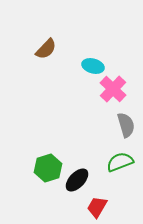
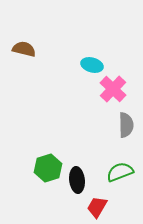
brown semicircle: moved 22 px left; rotated 120 degrees counterclockwise
cyan ellipse: moved 1 px left, 1 px up
gray semicircle: rotated 15 degrees clockwise
green semicircle: moved 10 px down
black ellipse: rotated 50 degrees counterclockwise
